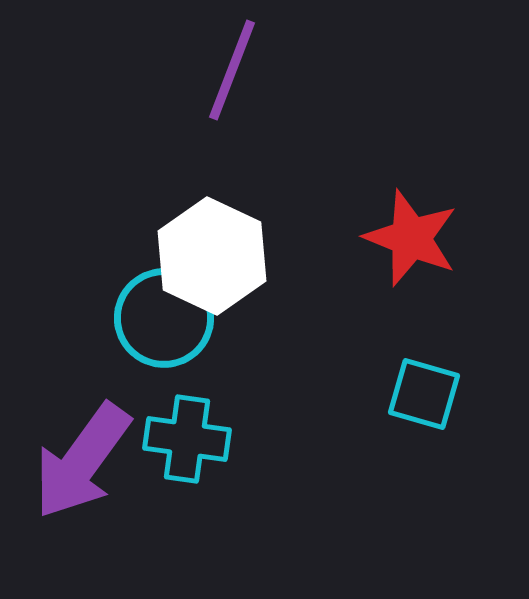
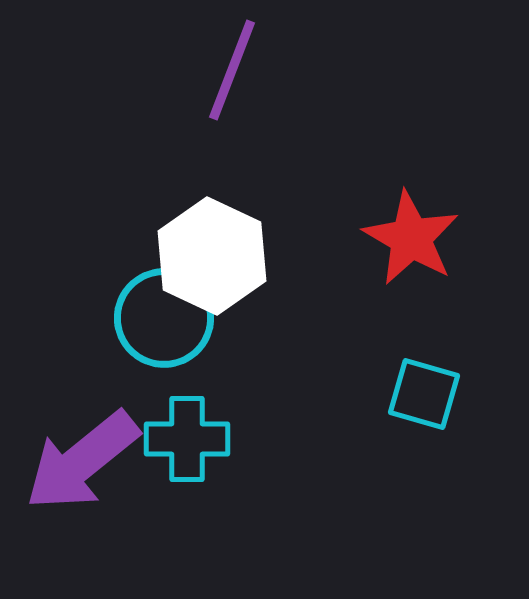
red star: rotated 8 degrees clockwise
cyan cross: rotated 8 degrees counterclockwise
purple arrow: rotated 15 degrees clockwise
